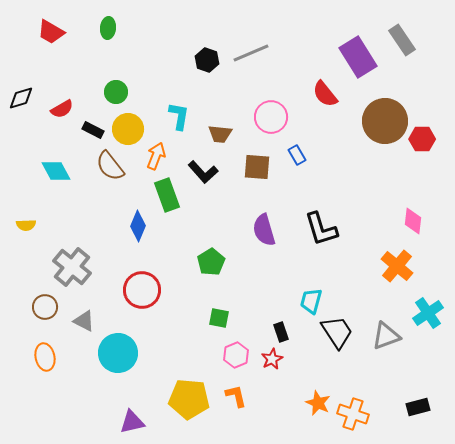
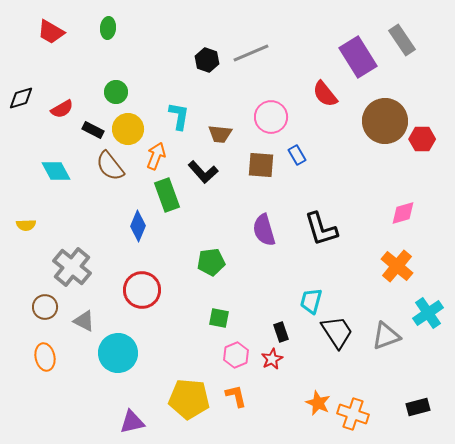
brown square at (257, 167): moved 4 px right, 2 px up
pink diamond at (413, 221): moved 10 px left, 8 px up; rotated 68 degrees clockwise
green pentagon at (211, 262): rotated 24 degrees clockwise
